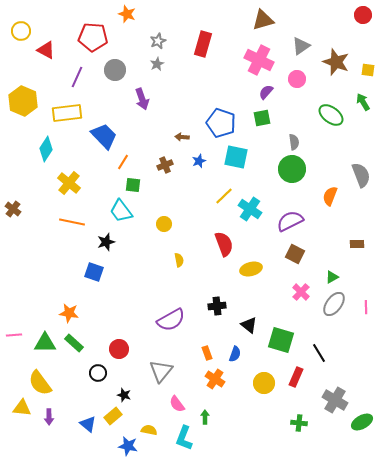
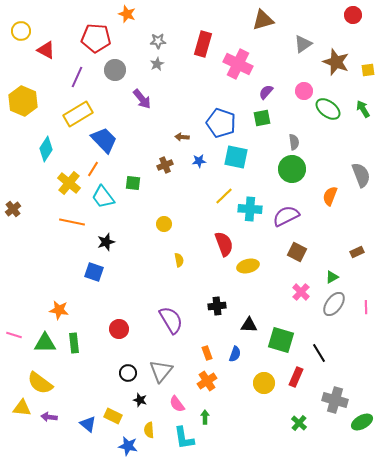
red circle at (363, 15): moved 10 px left
red pentagon at (93, 37): moved 3 px right, 1 px down
gray star at (158, 41): rotated 21 degrees clockwise
gray triangle at (301, 46): moved 2 px right, 2 px up
pink cross at (259, 60): moved 21 px left, 4 px down
yellow square at (368, 70): rotated 16 degrees counterclockwise
pink circle at (297, 79): moved 7 px right, 12 px down
purple arrow at (142, 99): rotated 20 degrees counterclockwise
green arrow at (363, 102): moved 7 px down
yellow rectangle at (67, 113): moved 11 px right, 1 px down; rotated 24 degrees counterclockwise
green ellipse at (331, 115): moved 3 px left, 6 px up
blue trapezoid at (104, 136): moved 4 px down
blue star at (199, 161): rotated 16 degrees clockwise
orange line at (123, 162): moved 30 px left, 7 px down
green square at (133, 185): moved 2 px up
brown cross at (13, 209): rotated 14 degrees clockwise
cyan cross at (250, 209): rotated 30 degrees counterclockwise
cyan trapezoid at (121, 211): moved 18 px left, 14 px up
purple semicircle at (290, 221): moved 4 px left, 5 px up
brown rectangle at (357, 244): moved 8 px down; rotated 24 degrees counterclockwise
brown square at (295, 254): moved 2 px right, 2 px up
yellow ellipse at (251, 269): moved 3 px left, 3 px up
orange star at (69, 313): moved 10 px left, 3 px up
purple semicircle at (171, 320): rotated 92 degrees counterclockwise
black triangle at (249, 325): rotated 36 degrees counterclockwise
pink line at (14, 335): rotated 21 degrees clockwise
green rectangle at (74, 343): rotated 42 degrees clockwise
red circle at (119, 349): moved 20 px up
black circle at (98, 373): moved 30 px right
orange cross at (215, 379): moved 8 px left, 2 px down; rotated 24 degrees clockwise
yellow semicircle at (40, 383): rotated 16 degrees counterclockwise
black star at (124, 395): moved 16 px right, 5 px down
gray cross at (335, 400): rotated 15 degrees counterclockwise
yellow rectangle at (113, 416): rotated 66 degrees clockwise
purple arrow at (49, 417): rotated 98 degrees clockwise
green cross at (299, 423): rotated 35 degrees clockwise
yellow semicircle at (149, 430): rotated 105 degrees counterclockwise
cyan L-shape at (184, 438): rotated 30 degrees counterclockwise
